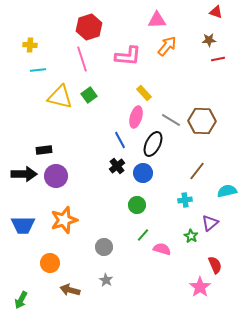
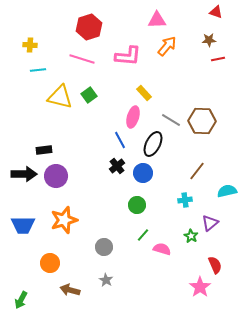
pink line: rotated 55 degrees counterclockwise
pink ellipse: moved 3 px left
